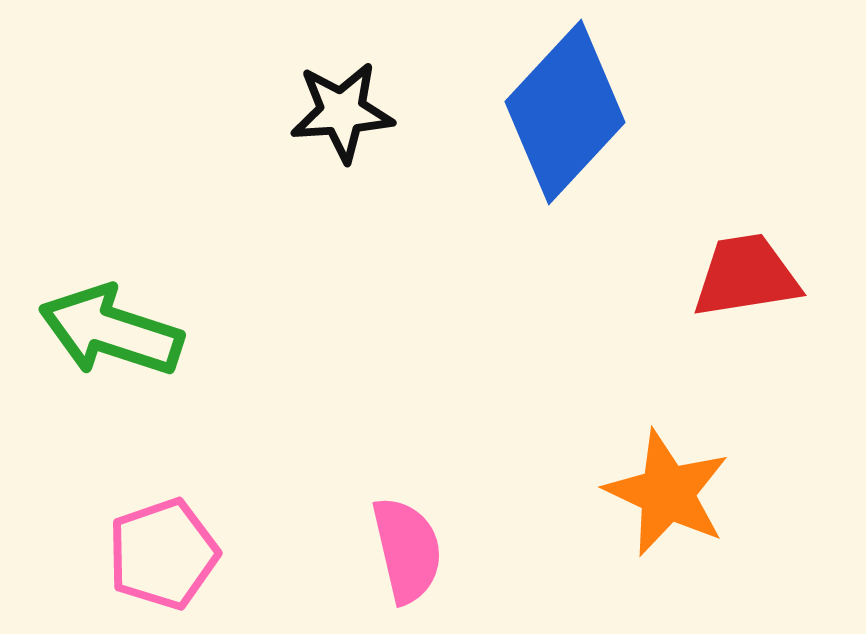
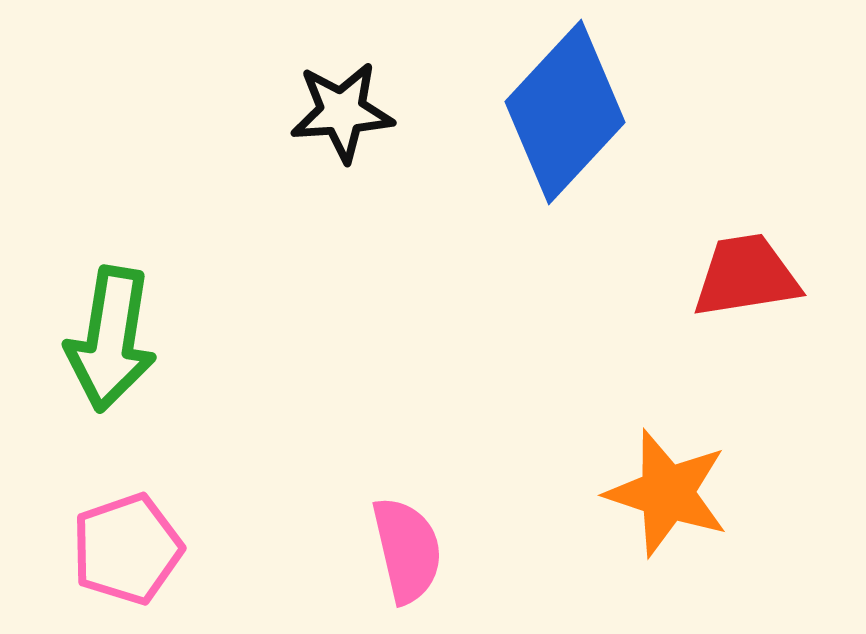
green arrow: moved 8 px down; rotated 99 degrees counterclockwise
orange star: rotated 7 degrees counterclockwise
pink pentagon: moved 36 px left, 5 px up
